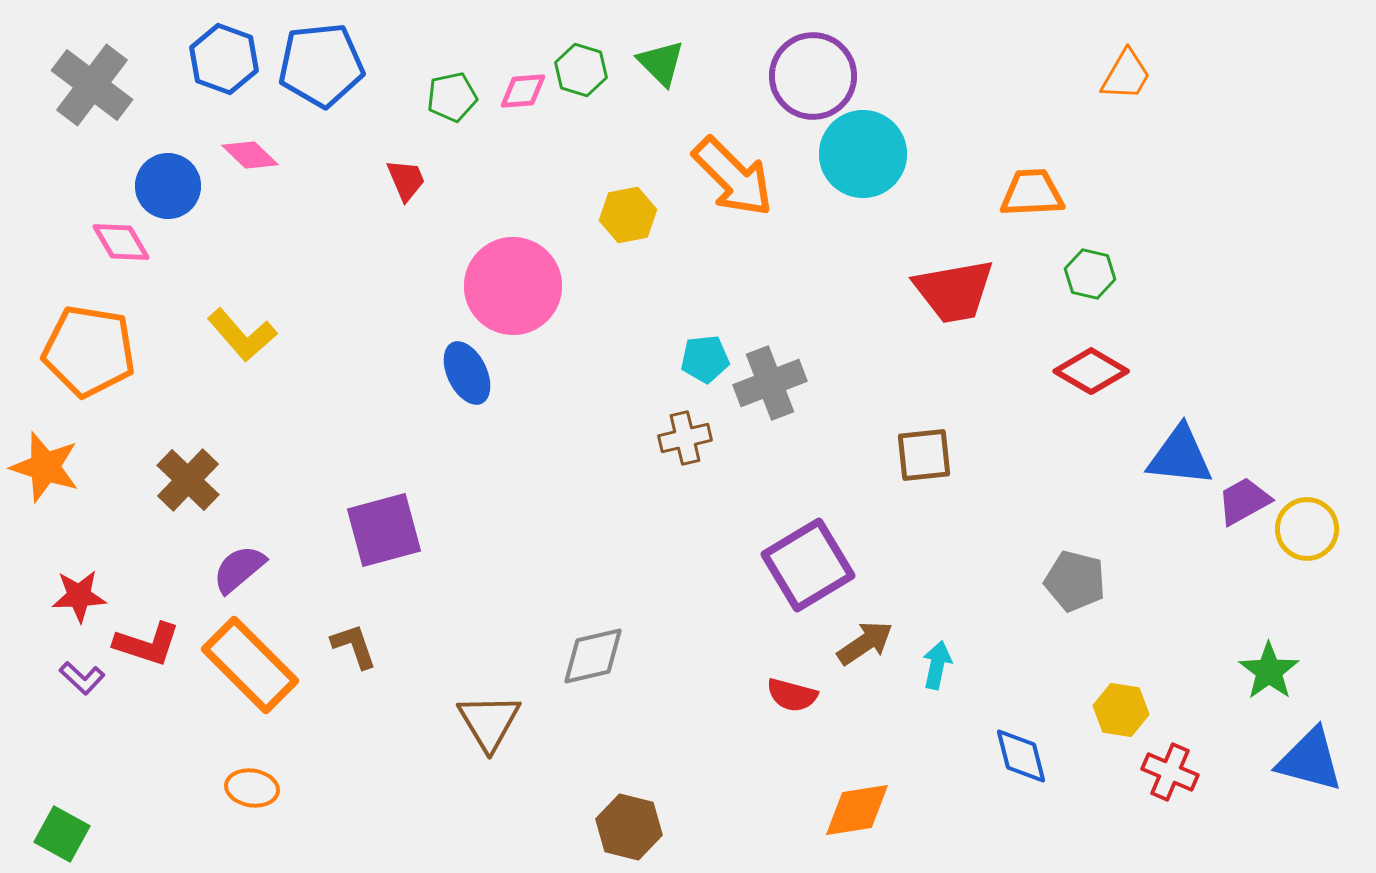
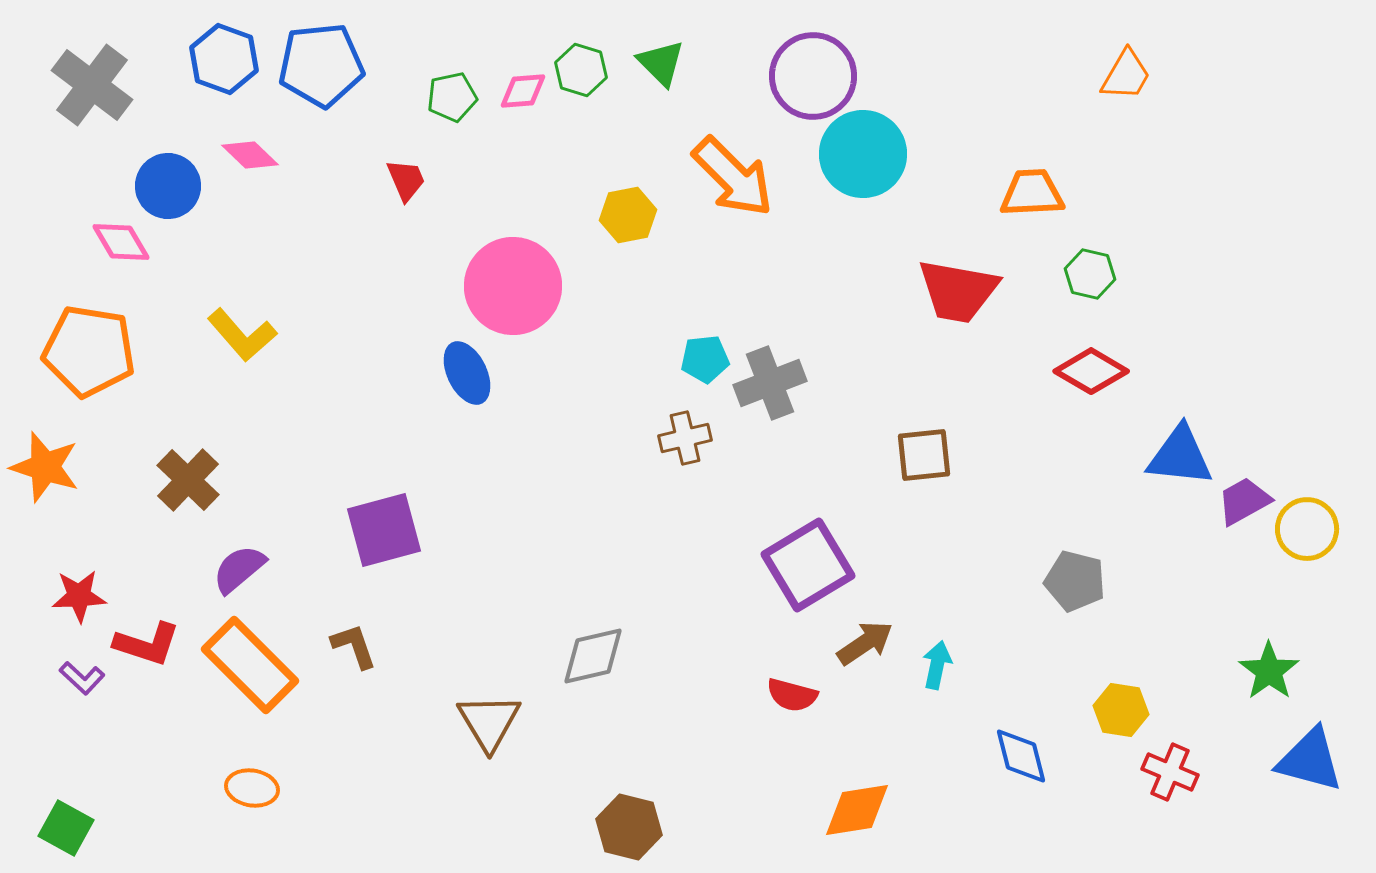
red trapezoid at (954, 291): moved 4 px right; rotated 20 degrees clockwise
green square at (62, 834): moved 4 px right, 6 px up
